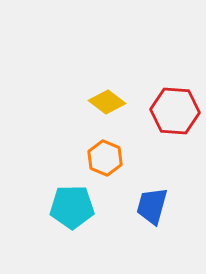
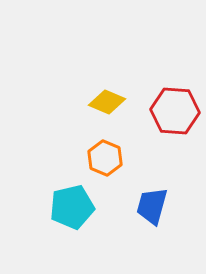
yellow diamond: rotated 15 degrees counterclockwise
cyan pentagon: rotated 12 degrees counterclockwise
